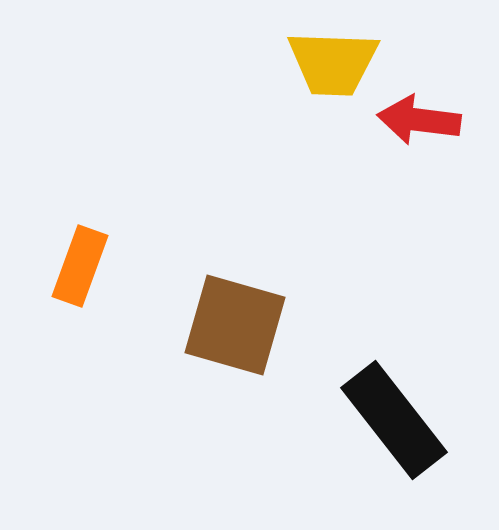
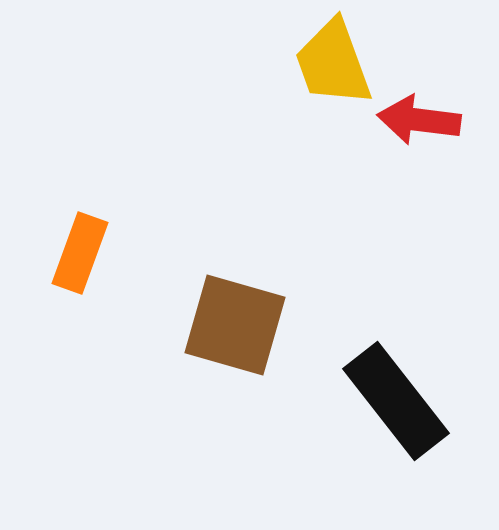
yellow trapezoid: rotated 68 degrees clockwise
orange rectangle: moved 13 px up
black rectangle: moved 2 px right, 19 px up
